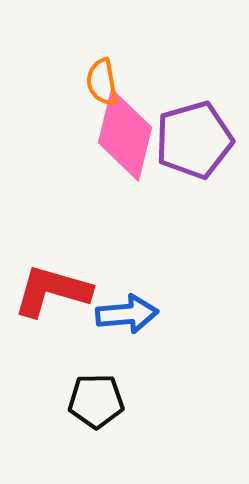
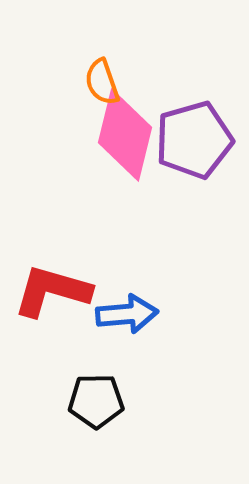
orange semicircle: rotated 9 degrees counterclockwise
